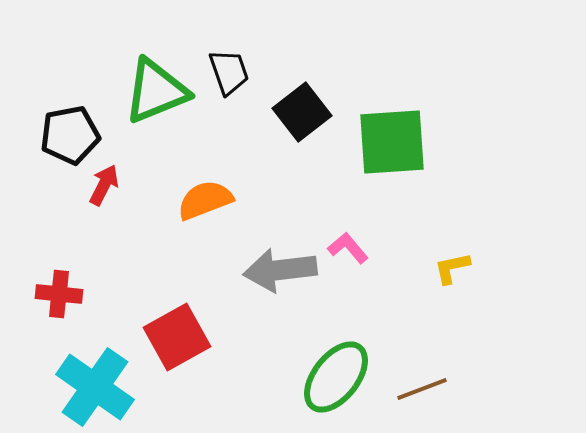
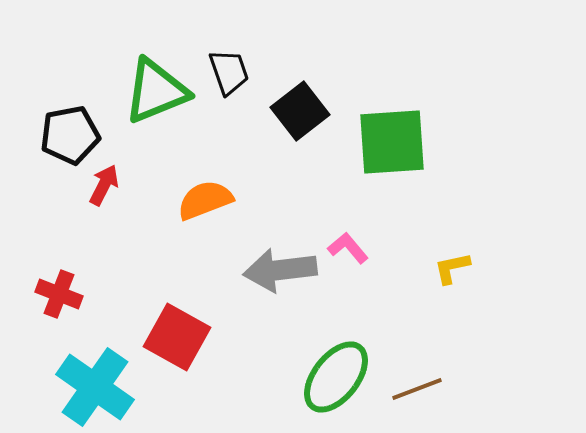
black square: moved 2 px left, 1 px up
red cross: rotated 15 degrees clockwise
red square: rotated 32 degrees counterclockwise
brown line: moved 5 px left
